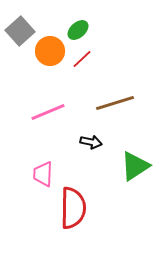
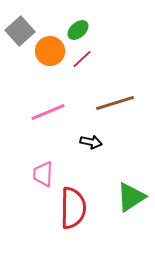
green triangle: moved 4 px left, 31 px down
